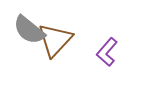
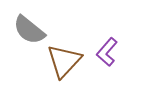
brown triangle: moved 9 px right, 21 px down
